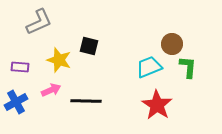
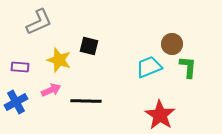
red star: moved 3 px right, 10 px down
